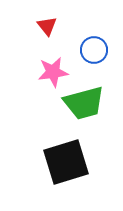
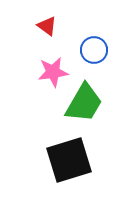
red triangle: rotated 15 degrees counterclockwise
green trapezoid: rotated 45 degrees counterclockwise
black square: moved 3 px right, 2 px up
